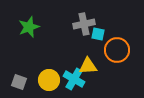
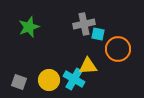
orange circle: moved 1 px right, 1 px up
